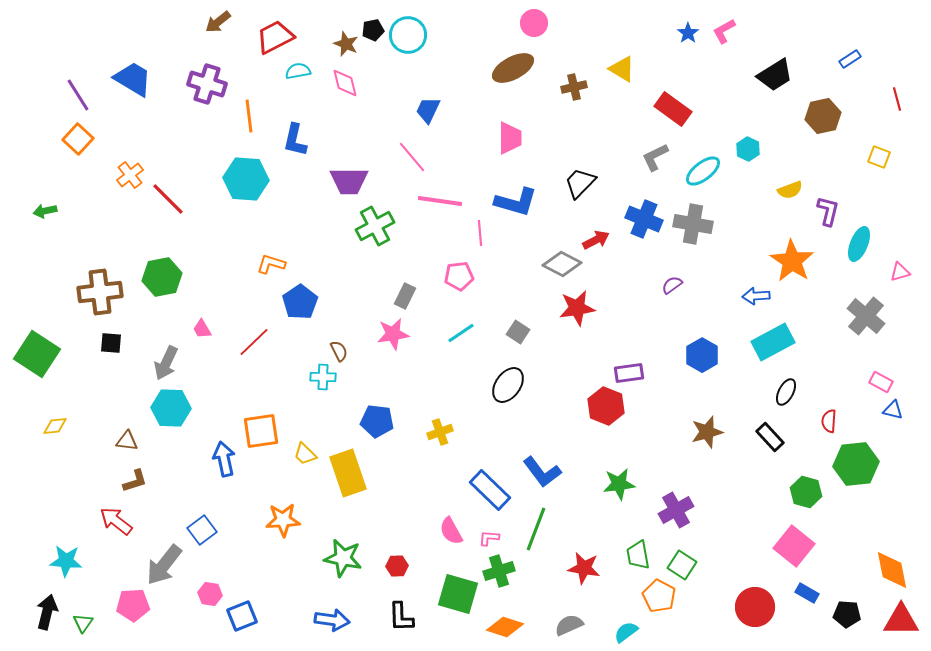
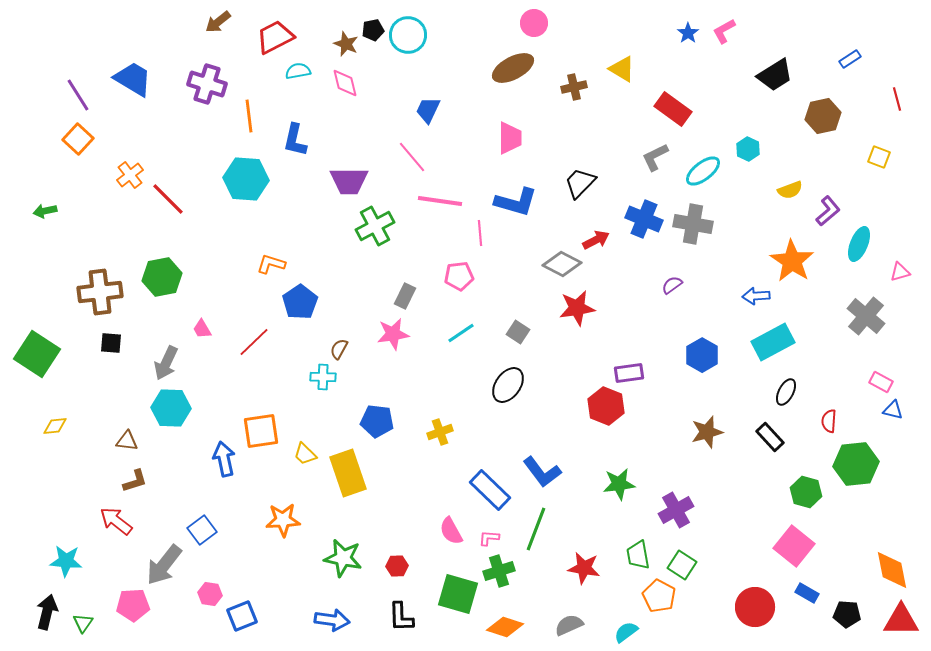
purple L-shape at (828, 211): rotated 36 degrees clockwise
brown semicircle at (339, 351): moved 2 px up; rotated 125 degrees counterclockwise
